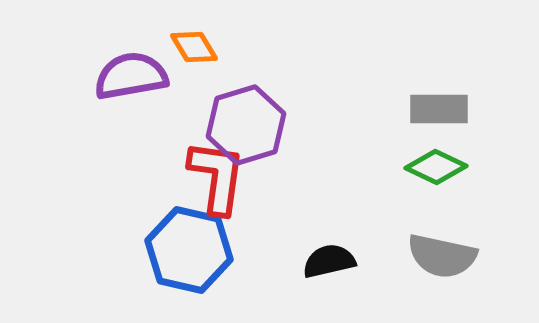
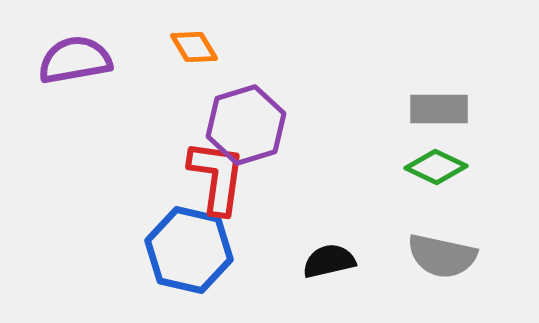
purple semicircle: moved 56 px left, 16 px up
